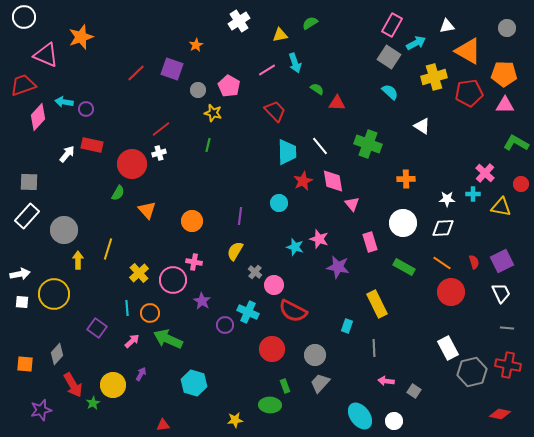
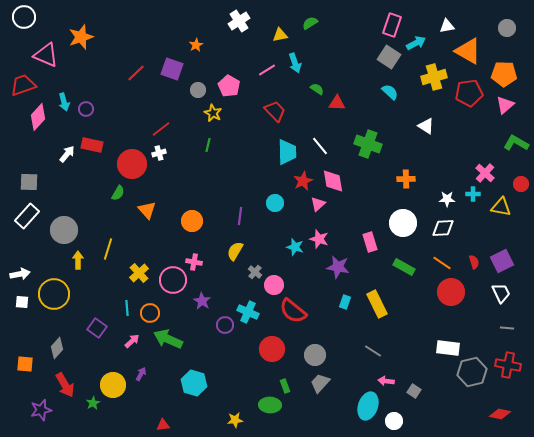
pink rectangle at (392, 25): rotated 10 degrees counterclockwise
cyan arrow at (64, 102): rotated 114 degrees counterclockwise
pink triangle at (505, 105): rotated 42 degrees counterclockwise
yellow star at (213, 113): rotated 12 degrees clockwise
white triangle at (422, 126): moved 4 px right
cyan circle at (279, 203): moved 4 px left
pink triangle at (352, 204): moved 34 px left; rotated 28 degrees clockwise
red semicircle at (293, 311): rotated 12 degrees clockwise
cyan rectangle at (347, 326): moved 2 px left, 24 px up
gray line at (374, 348): moved 1 px left, 3 px down; rotated 54 degrees counterclockwise
white rectangle at (448, 348): rotated 55 degrees counterclockwise
gray diamond at (57, 354): moved 6 px up
red arrow at (73, 385): moved 8 px left
cyan ellipse at (360, 416): moved 8 px right, 10 px up; rotated 56 degrees clockwise
